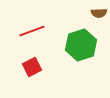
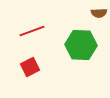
green hexagon: rotated 20 degrees clockwise
red square: moved 2 px left
